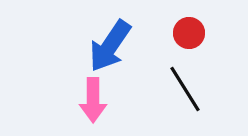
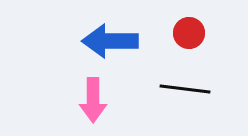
blue arrow: moved 5 px up; rotated 56 degrees clockwise
black line: rotated 51 degrees counterclockwise
